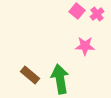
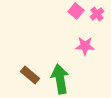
pink square: moved 1 px left
